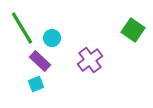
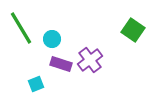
green line: moved 1 px left
cyan circle: moved 1 px down
purple rectangle: moved 21 px right, 3 px down; rotated 25 degrees counterclockwise
